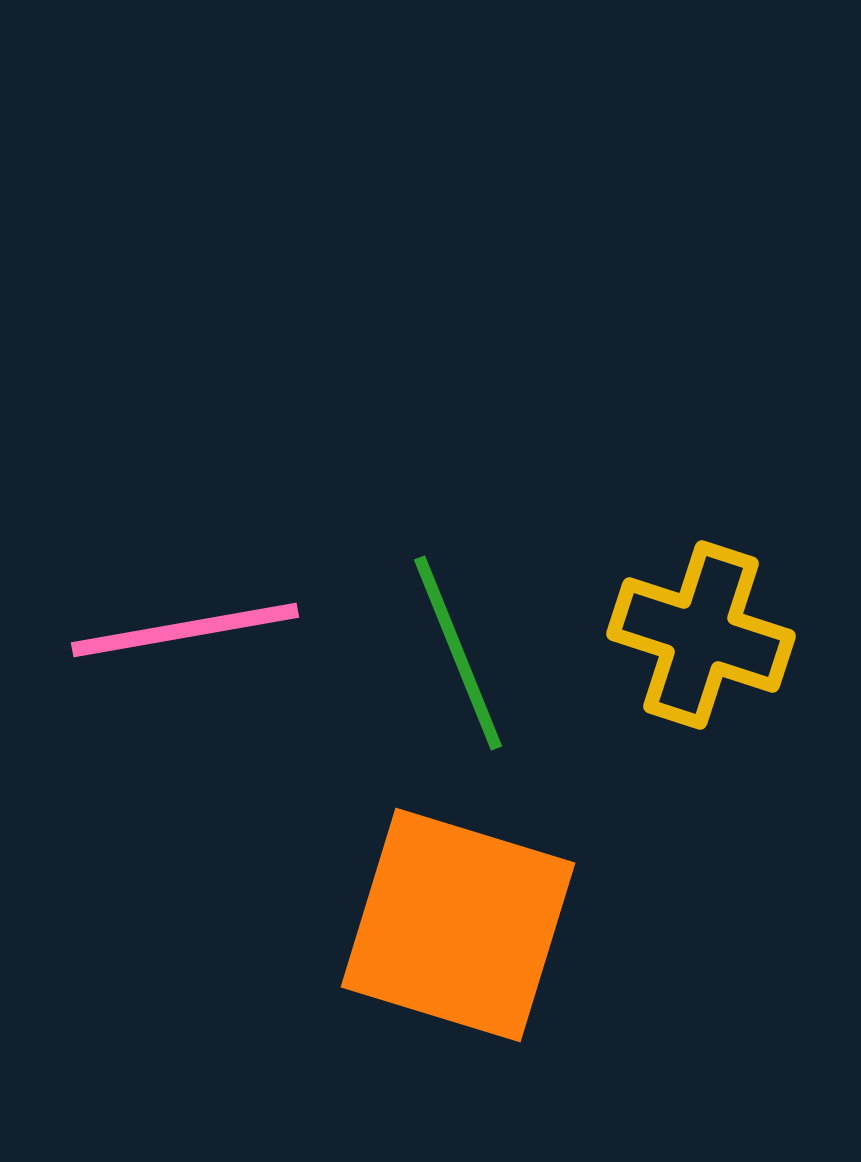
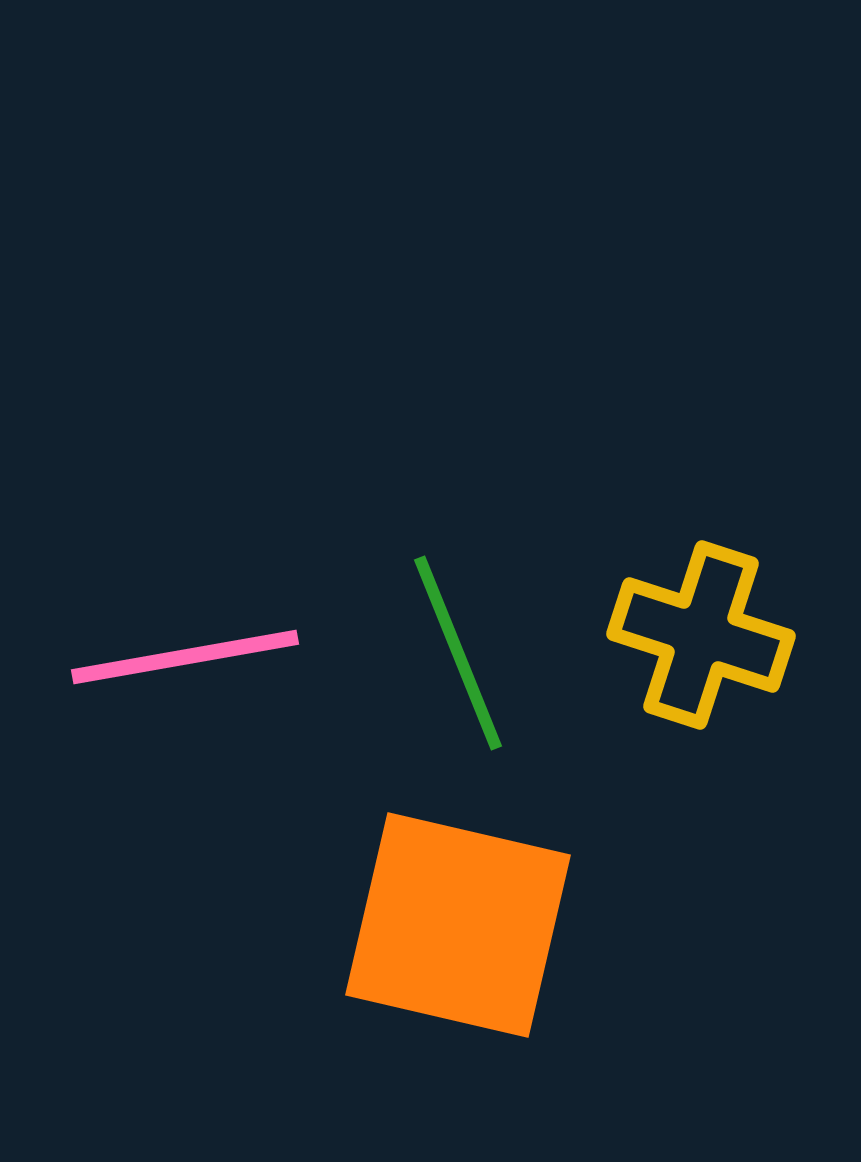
pink line: moved 27 px down
orange square: rotated 4 degrees counterclockwise
